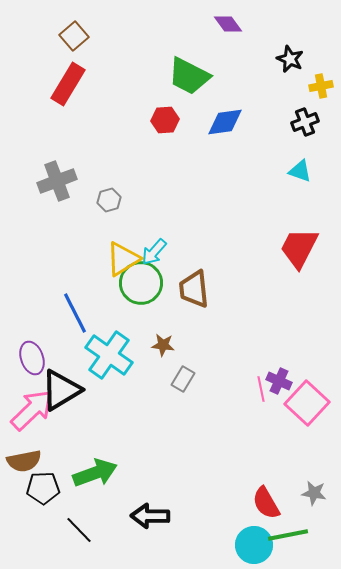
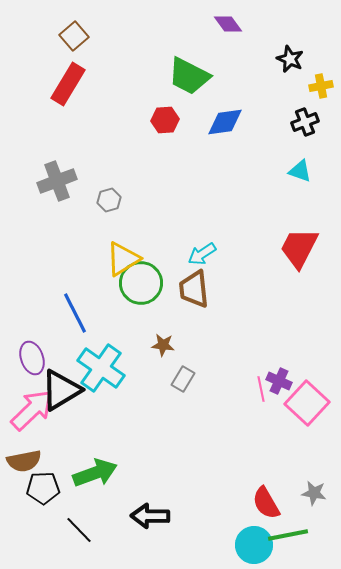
cyan arrow: moved 48 px right, 2 px down; rotated 16 degrees clockwise
cyan cross: moved 8 px left, 13 px down
